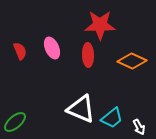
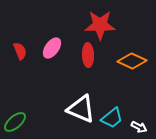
pink ellipse: rotated 60 degrees clockwise
white arrow: rotated 35 degrees counterclockwise
